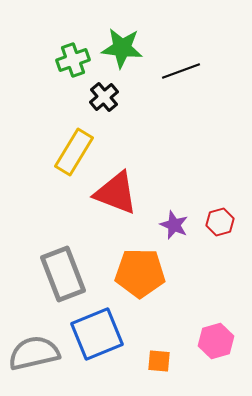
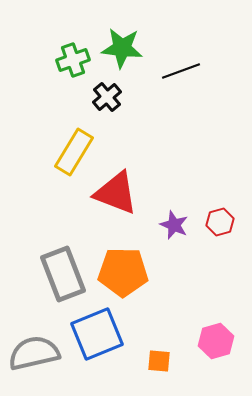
black cross: moved 3 px right
orange pentagon: moved 17 px left, 1 px up
